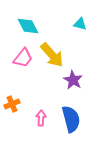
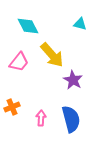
pink trapezoid: moved 4 px left, 4 px down
orange cross: moved 3 px down
